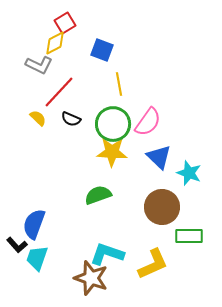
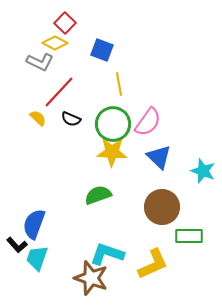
red square: rotated 15 degrees counterclockwise
yellow diamond: rotated 55 degrees clockwise
gray L-shape: moved 1 px right, 3 px up
cyan star: moved 14 px right, 2 px up
